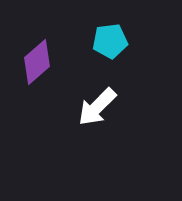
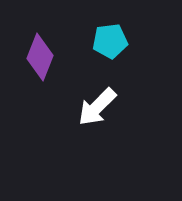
purple diamond: moved 3 px right, 5 px up; rotated 27 degrees counterclockwise
